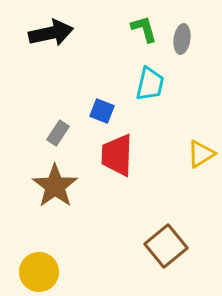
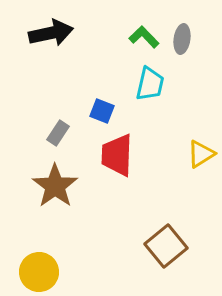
green L-shape: moved 8 px down; rotated 28 degrees counterclockwise
